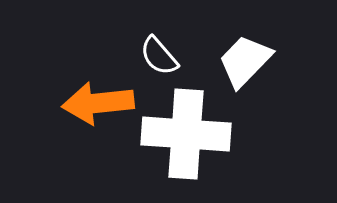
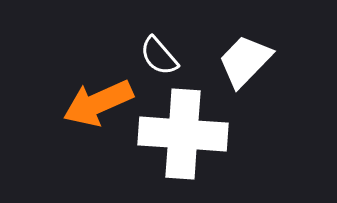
orange arrow: rotated 18 degrees counterclockwise
white cross: moved 3 px left
